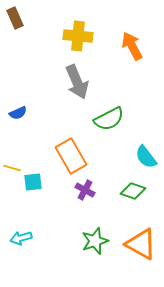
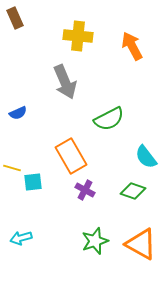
gray arrow: moved 12 px left
